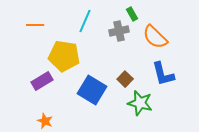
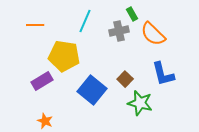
orange semicircle: moved 2 px left, 3 px up
blue square: rotated 8 degrees clockwise
